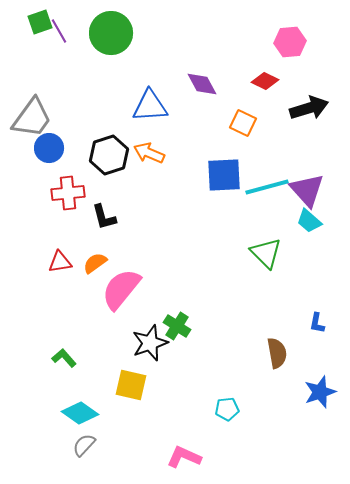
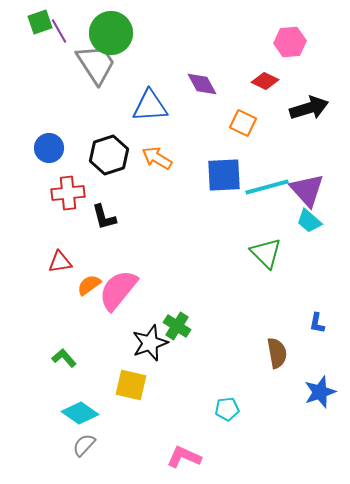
gray trapezoid: moved 64 px right, 54 px up; rotated 69 degrees counterclockwise
orange arrow: moved 8 px right, 5 px down; rotated 8 degrees clockwise
orange semicircle: moved 6 px left, 22 px down
pink semicircle: moved 3 px left, 1 px down
